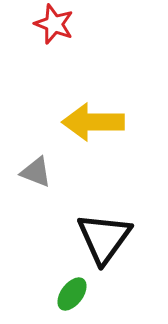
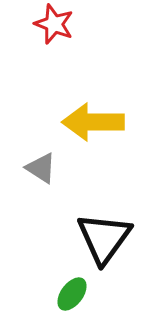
gray triangle: moved 5 px right, 4 px up; rotated 12 degrees clockwise
